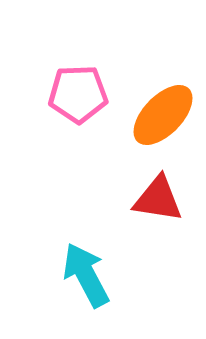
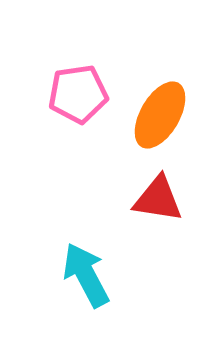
pink pentagon: rotated 6 degrees counterclockwise
orange ellipse: moved 3 px left; rotated 14 degrees counterclockwise
